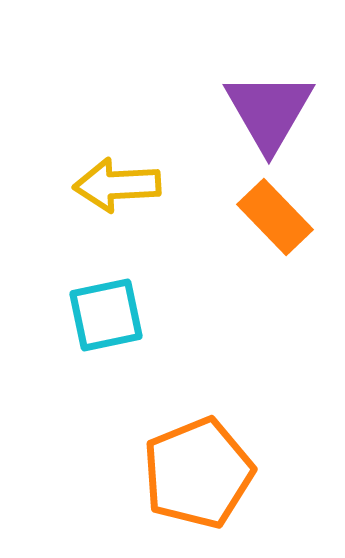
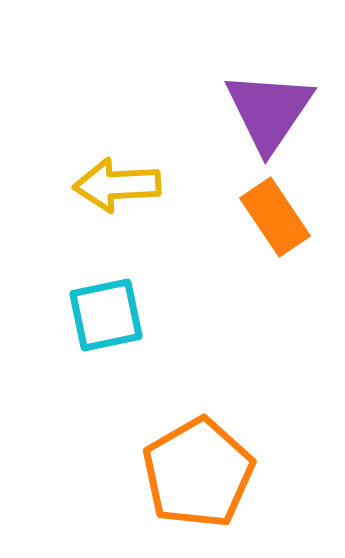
purple triangle: rotated 4 degrees clockwise
orange rectangle: rotated 10 degrees clockwise
orange pentagon: rotated 8 degrees counterclockwise
